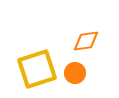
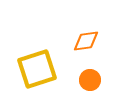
orange circle: moved 15 px right, 7 px down
